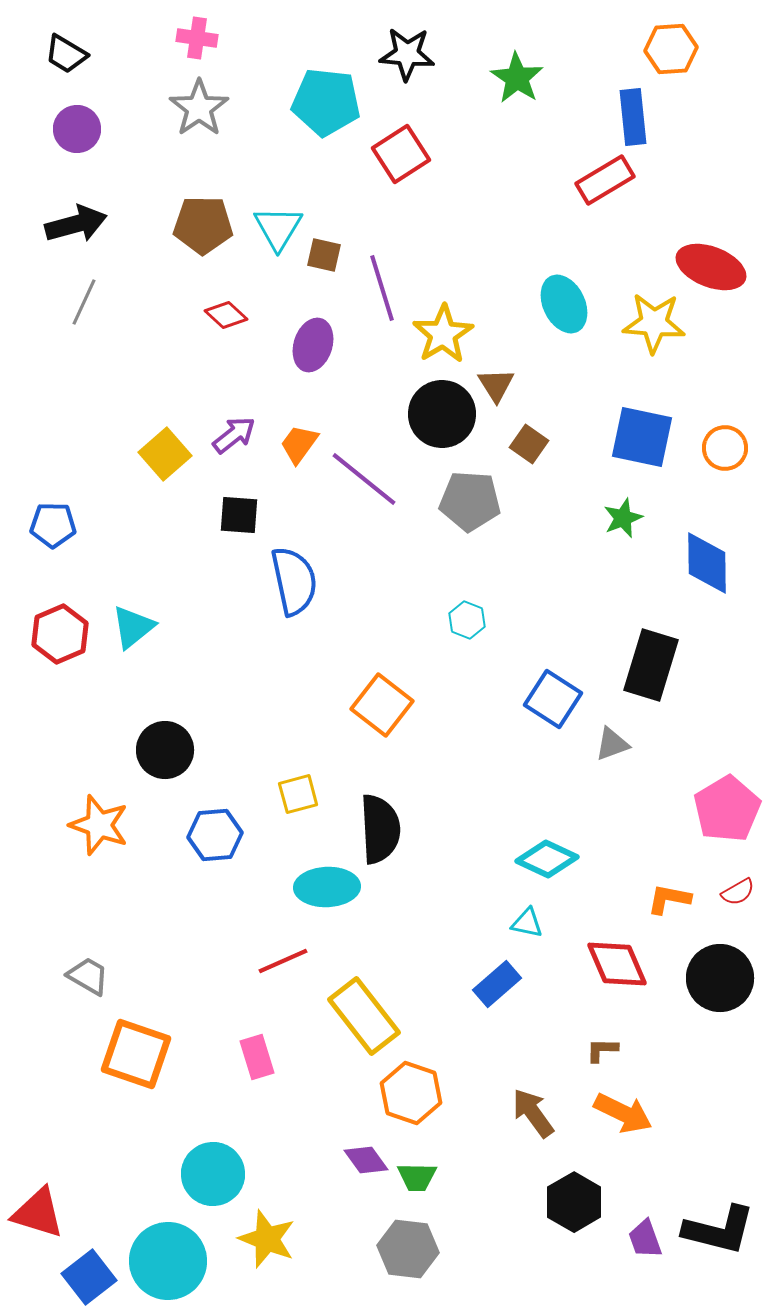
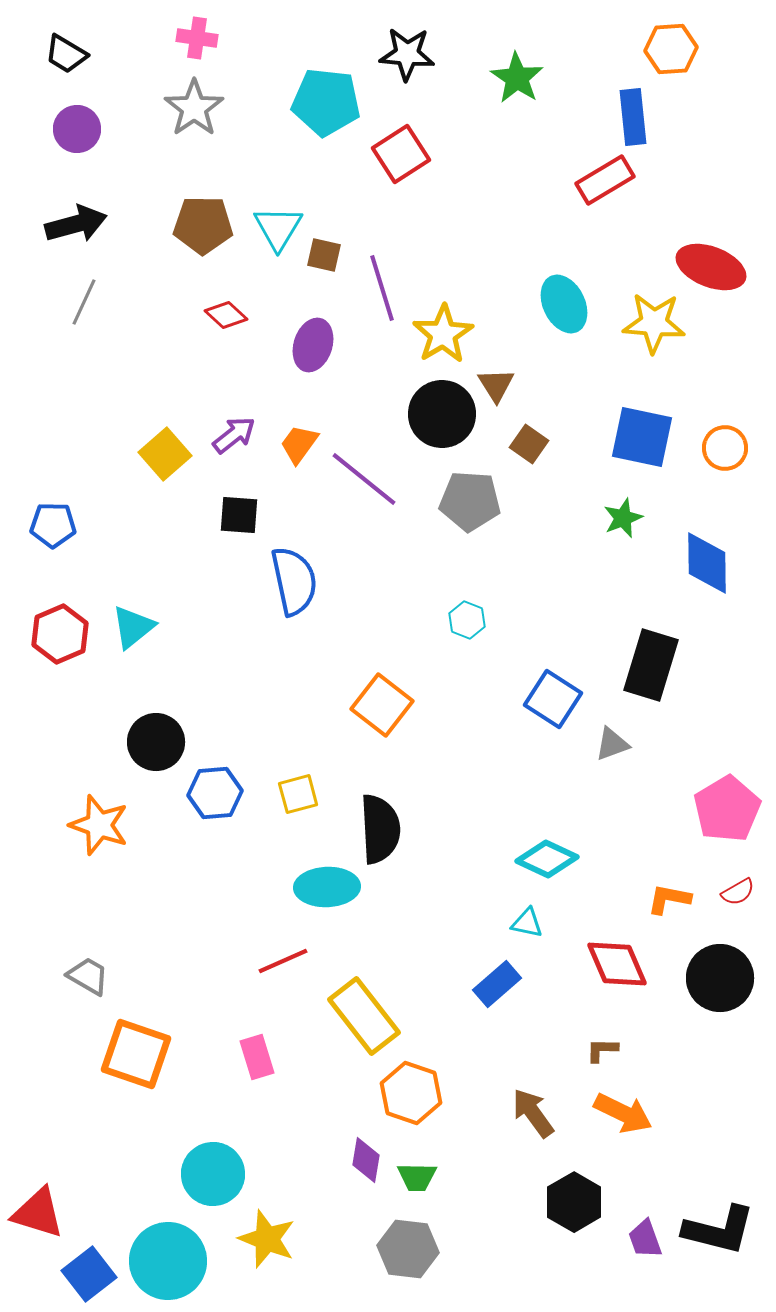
gray star at (199, 108): moved 5 px left
black circle at (165, 750): moved 9 px left, 8 px up
blue hexagon at (215, 835): moved 42 px up
purple diamond at (366, 1160): rotated 45 degrees clockwise
blue square at (89, 1277): moved 3 px up
